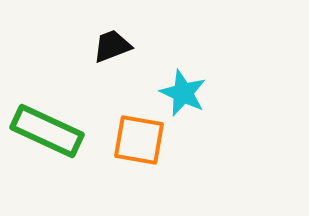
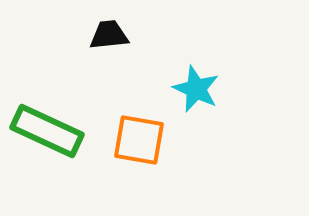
black trapezoid: moved 3 px left, 11 px up; rotated 15 degrees clockwise
cyan star: moved 13 px right, 4 px up
